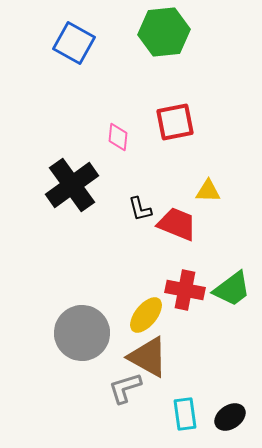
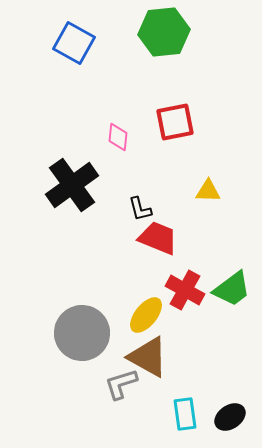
red trapezoid: moved 19 px left, 14 px down
red cross: rotated 18 degrees clockwise
gray L-shape: moved 4 px left, 4 px up
